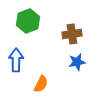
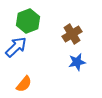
brown cross: rotated 24 degrees counterclockwise
blue arrow: moved 13 px up; rotated 45 degrees clockwise
orange semicircle: moved 17 px left; rotated 12 degrees clockwise
